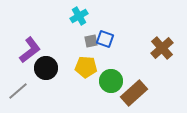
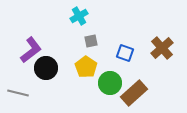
blue square: moved 20 px right, 14 px down
purple L-shape: moved 1 px right
yellow pentagon: rotated 30 degrees clockwise
green circle: moved 1 px left, 2 px down
gray line: moved 2 px down; rotated 55 degrees clockwise
